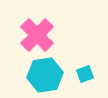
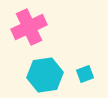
pink cross: moved 8 px left, 8 px up; rotated 20 degrees clockwise
